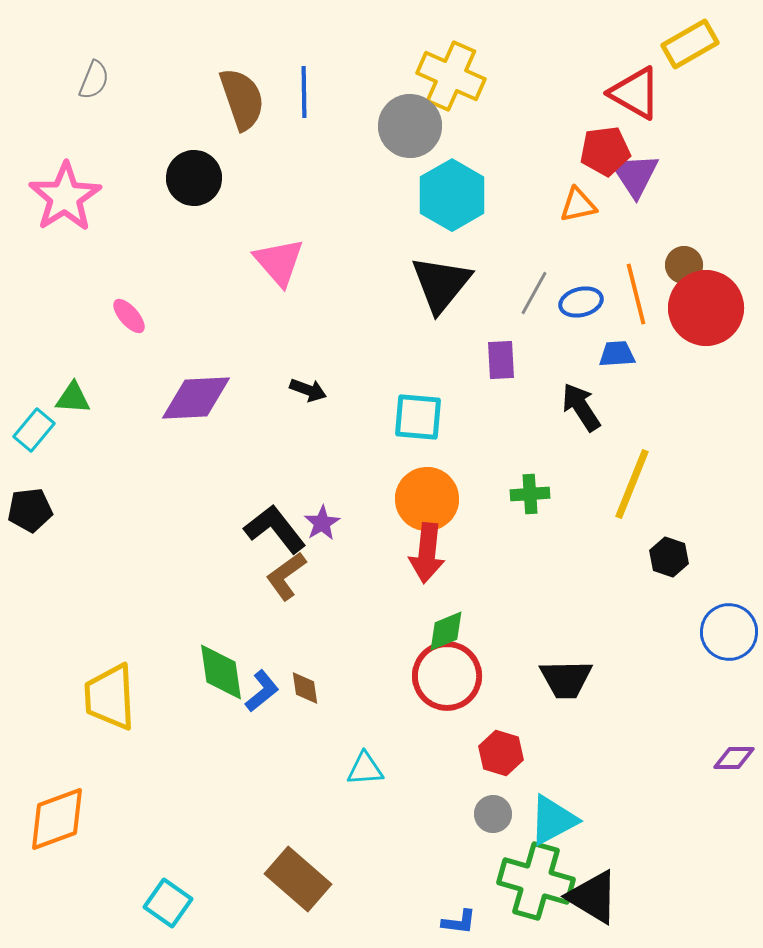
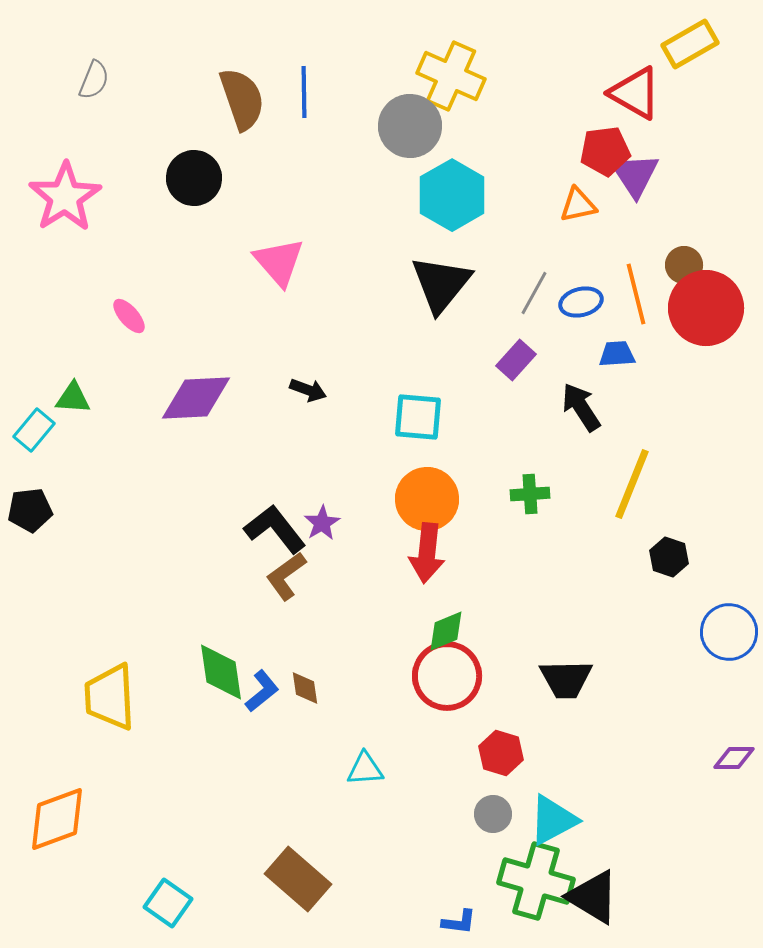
purple rectangle at (501, 360): moved 15 px right; rotated 45 degrees clockwise
